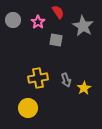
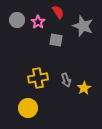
gray circle: moved 4 px right
gray star: rotated 10 degrees counterclockwise
